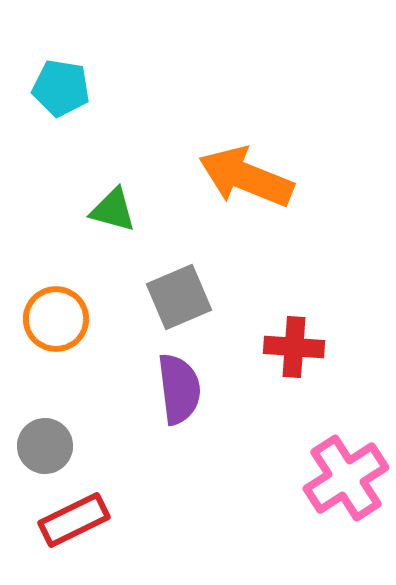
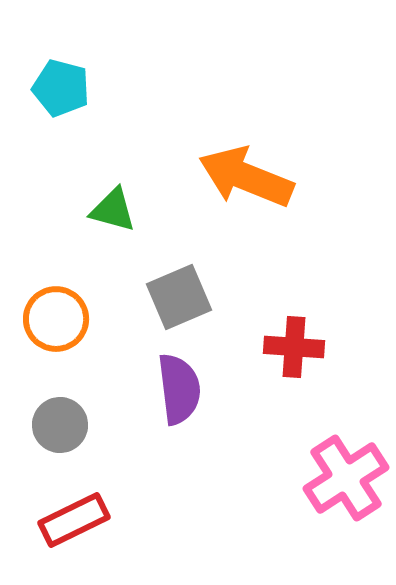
cyan pentagon: rotated 6 degrees clockwise
gray circle: moved 15 px right, 21 px up
